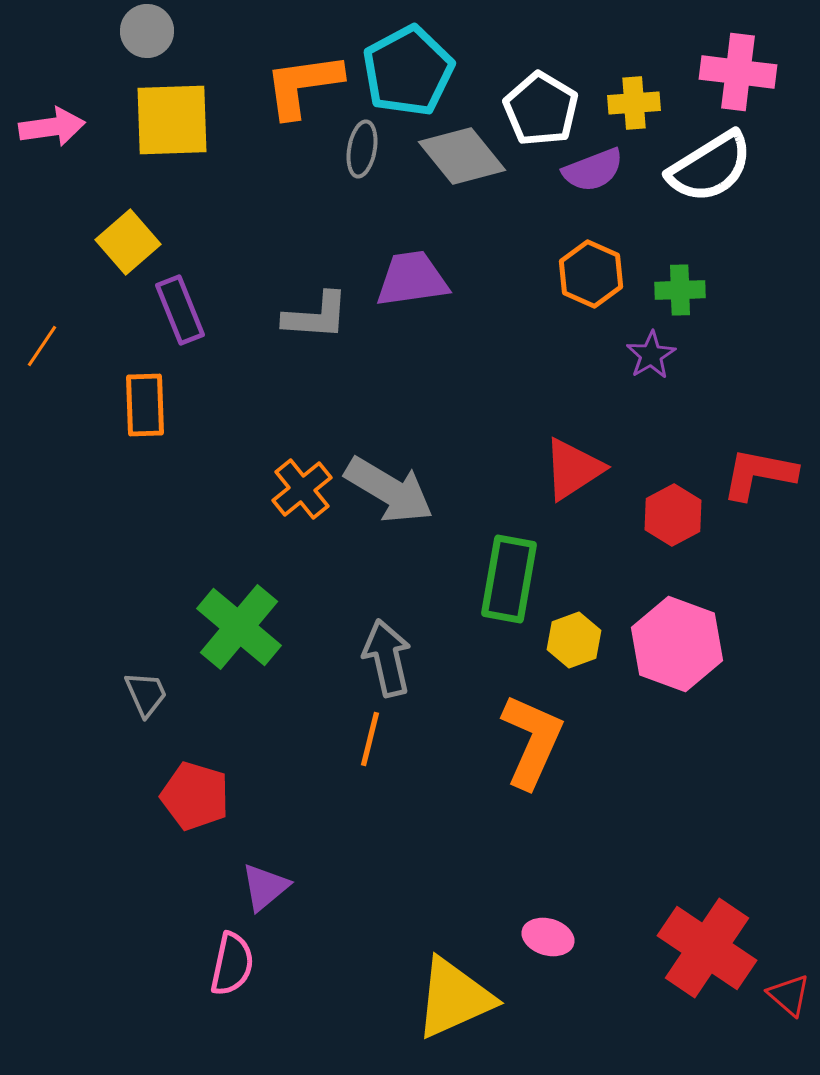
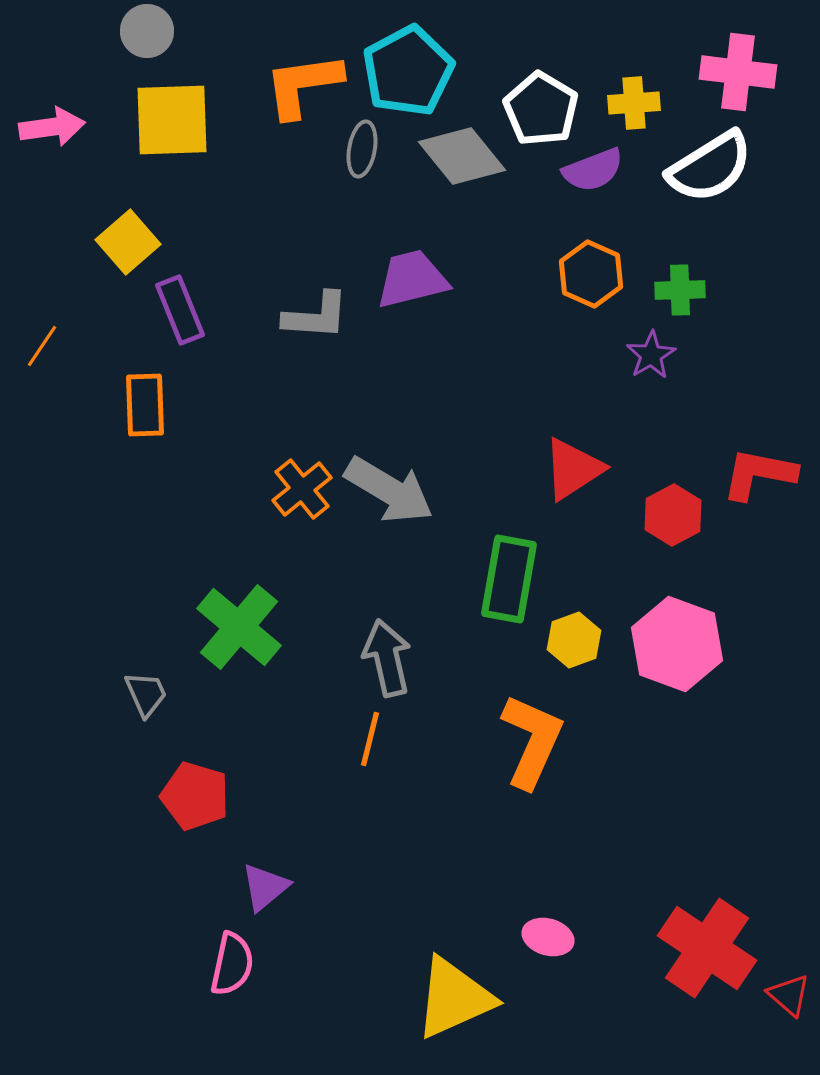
purple trapezoid at (412, 279): rotated 6 degrees counterclockwise
